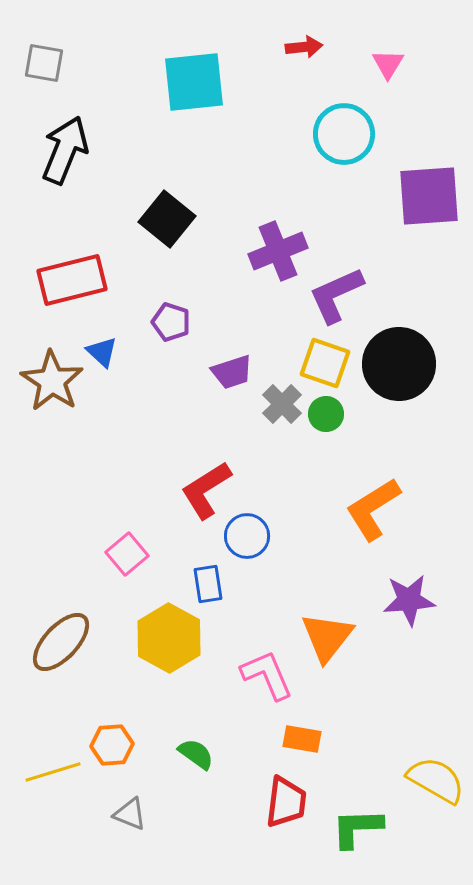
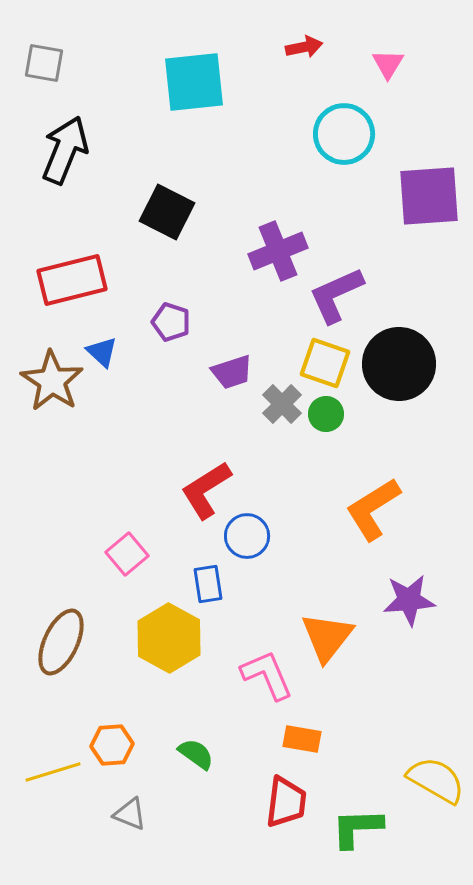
red arrow: rotated 6 degrees counterclockwise
black square: moved 7 px up; rotated 12 degrees counterclockwise
brown ellipse: rotated 18 degrees counterclockwise
